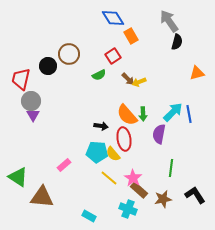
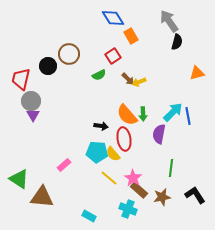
blue line: moved 1 px left, 2 px down
green triangle: moved 1 px right, 2 px down
brown star: moved 1 px left, 2 px up
